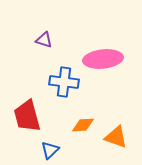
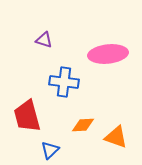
pink ellipse: moved 5 px right, 5 px up
